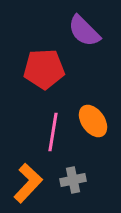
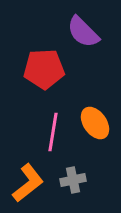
purple semicircle: moved 1 px left, 1 px down
orange ellipse: moved 2 px right, 2 px down
orange L-shape: rotated 9 degrees clockwise
